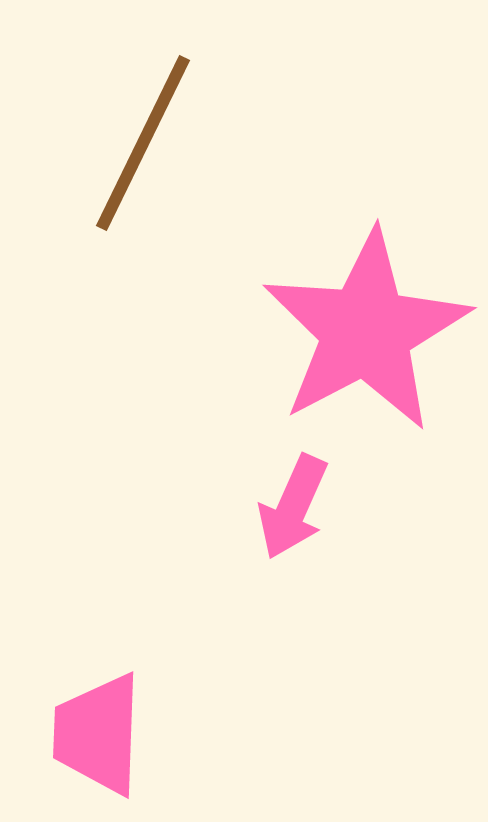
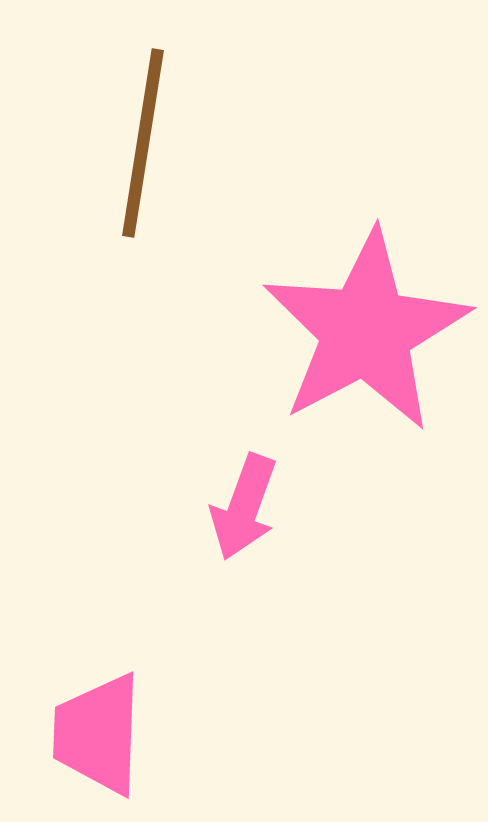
brown line: rotated 17 degrees counterclockwise
pink arrow: moved 49 px left; rotated 4 degrees counterclockwise
